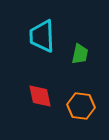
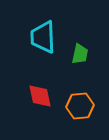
cyan trapezoid: moved 1 px right, 1 px down
orange hexagon: moved 1 px left; rotated 12 degrees counterclockwise
